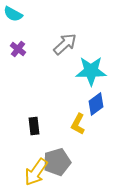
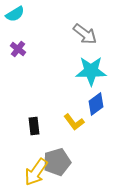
cyan semicircle: moved 2 px right; rotated 60 degrees counterclockwise
gray arrow: moved 20 px right, 10 px up; rotated 80 degrees clockwise
yellow L-shape: moved 4 px left, 2 px up; rotated 65 degrees counterclockwise
